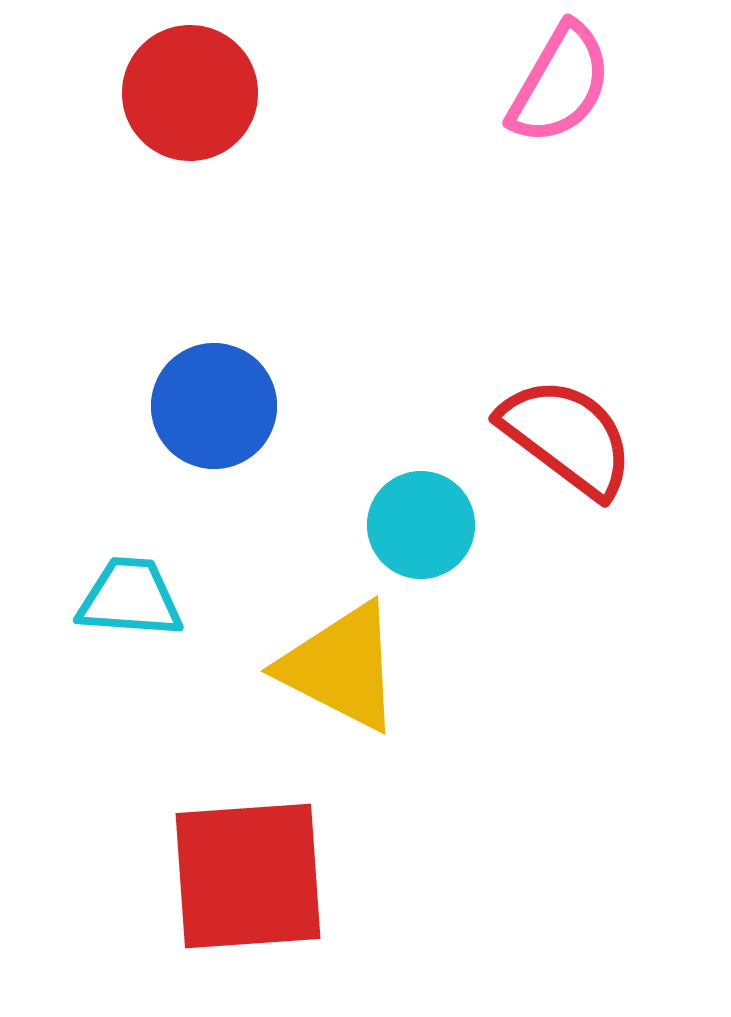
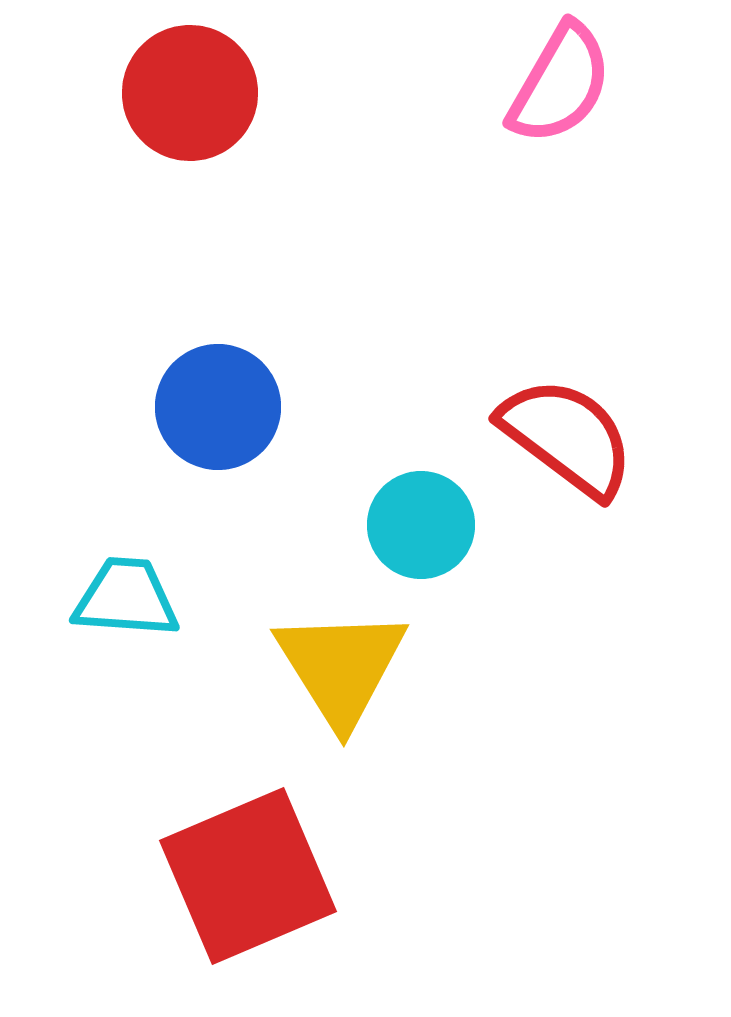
blue circle: moved 4 px right, 1 px down
cyan trapezoid: moved 4 px left
yellow triangle: rotated 31 degrees clockwise
red square: rotated 19 degrees counterclockwise
